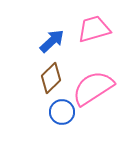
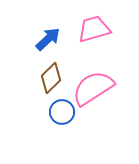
blue arrow: moved 4 px left, 2 px up
